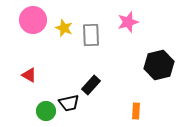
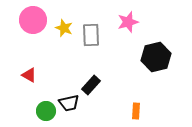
black hexagon: moved 3 px left, 8 px up
